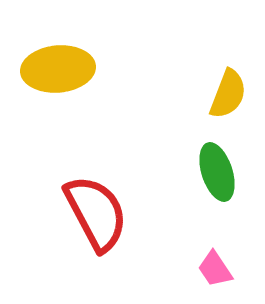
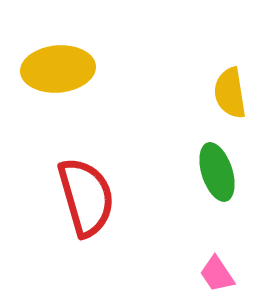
yellow semicircle: moved 2 px right, 1 px up; rotated 150 degrees clockwise
red semicircle: moved 10 px left, 16 px up; rotated 12 degrees clockwise
pink trapezoid: moved 2 px right, 5 px down
